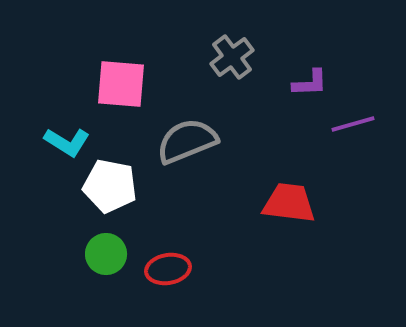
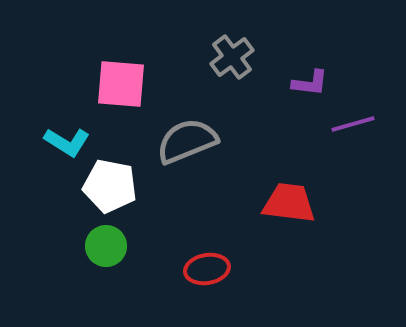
purple L-shape: rotated 9 degrees clockwise
green circle: moved 8 px up
red ellipse: moved 39 px right
